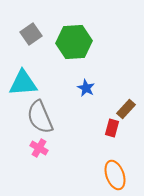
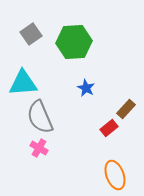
red rectangle: moved 3 px left; rotated 36 degrees clockwise
